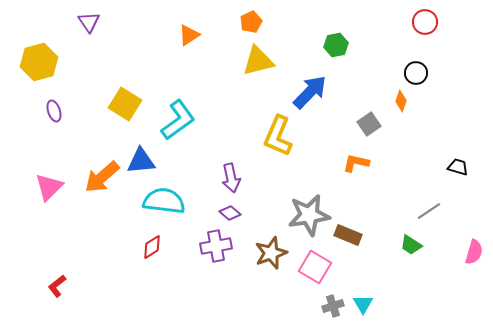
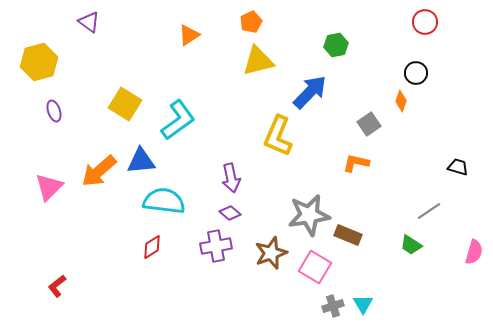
purple triangle: rotated 20 degrees counterclockwise
orange arrow: moved 3 px left, 6 px up
